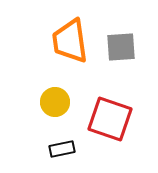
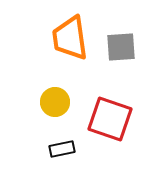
orange trapezoid: moved 3 px up
